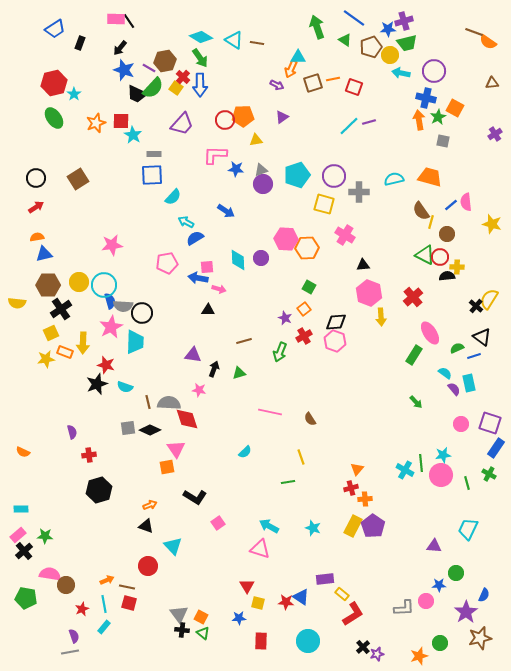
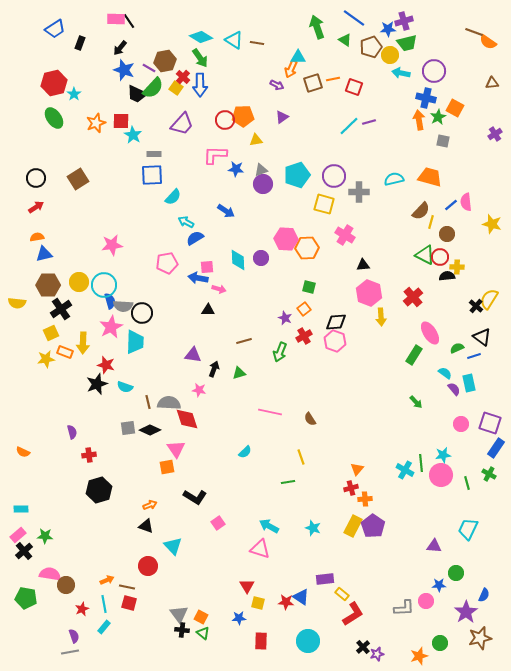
brown semicircle at (421, 211): rotated 102 degrees counterclockwise
green square at (309, 287): rotated 16 degrees counterclockwise
